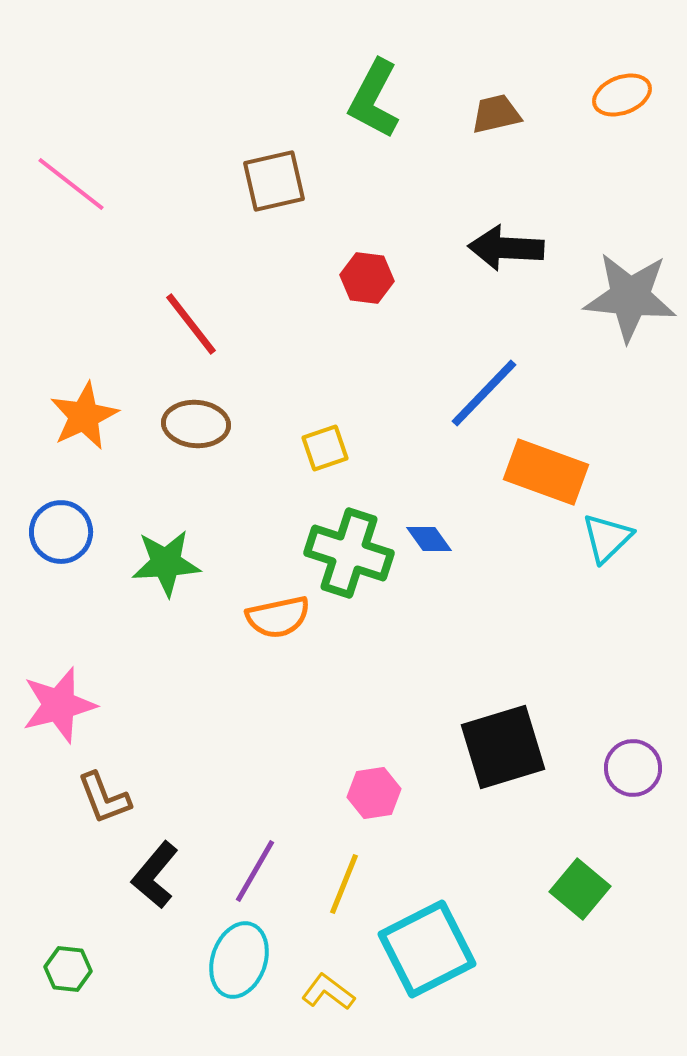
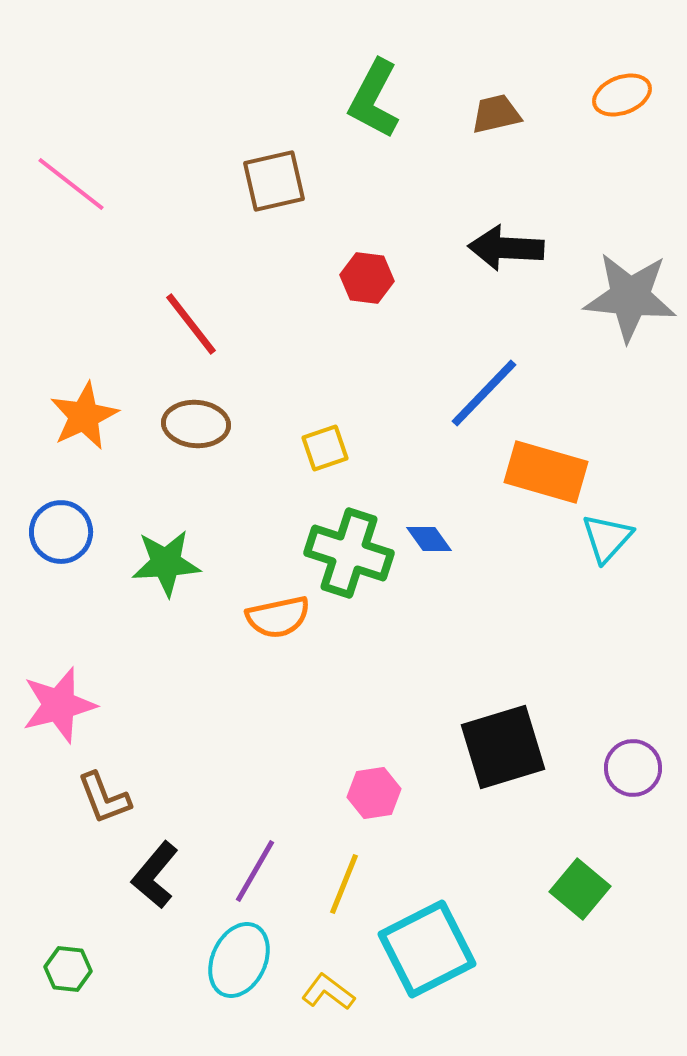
orange rectangle: rotated 4 degrees counterclockwise
cyan triangle: rotated 4 degrees counterclockwise
cyan ellipse: rotated 6 degrees clockwise
